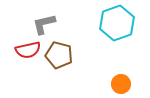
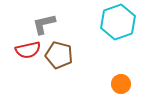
cyan hexagon: moved 1 px right, 1 px up
